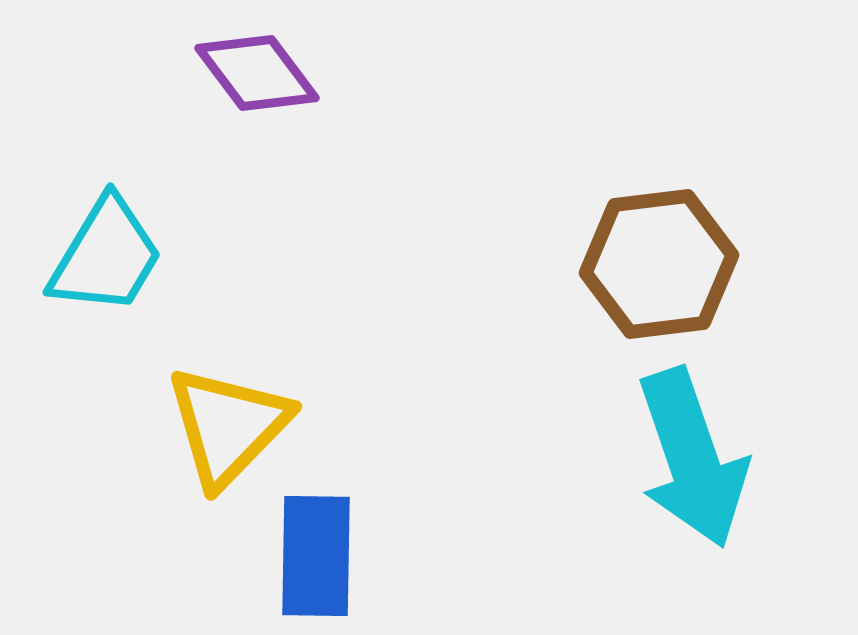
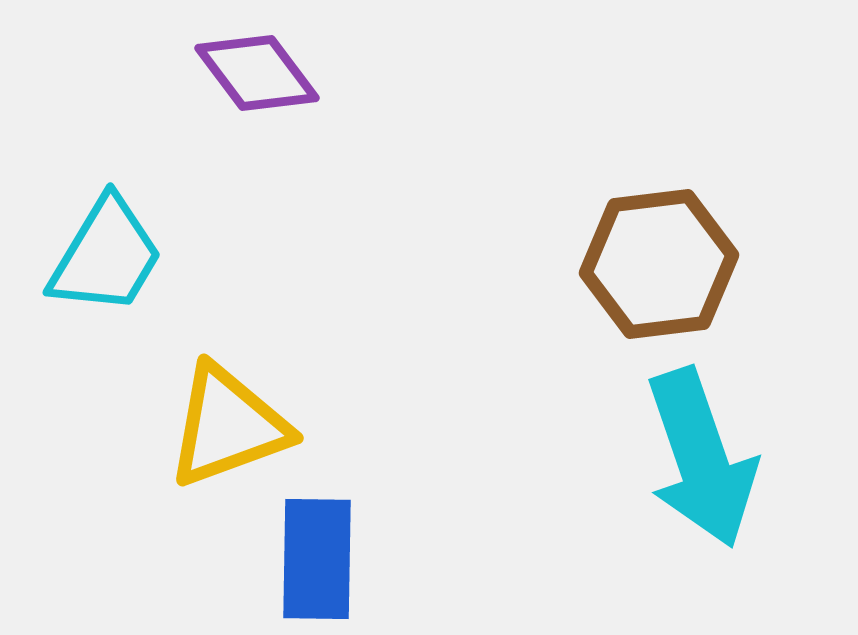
yellow triangle: rotated 26 degrees clockwise
cyan arrow: moved 9 px right
blue rectangle: moved 1 px right, 3 px down
